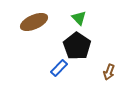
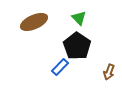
blue rectangle: moved 1 px right, 1 px up
